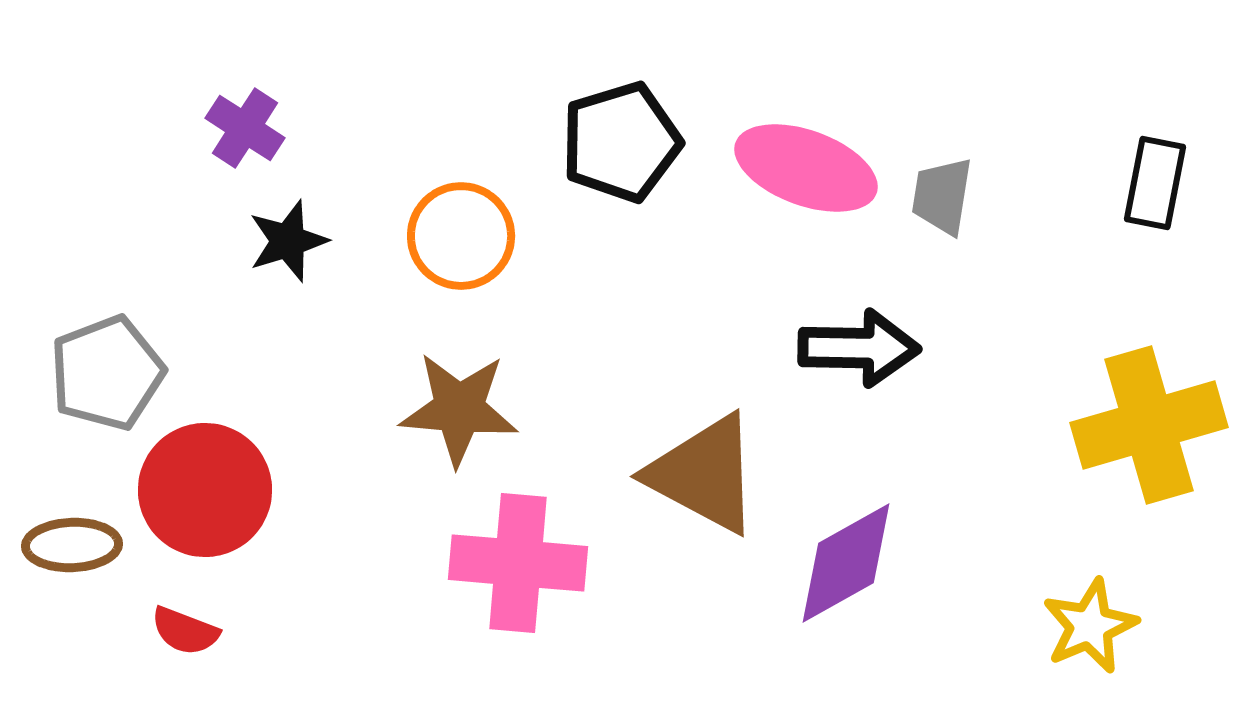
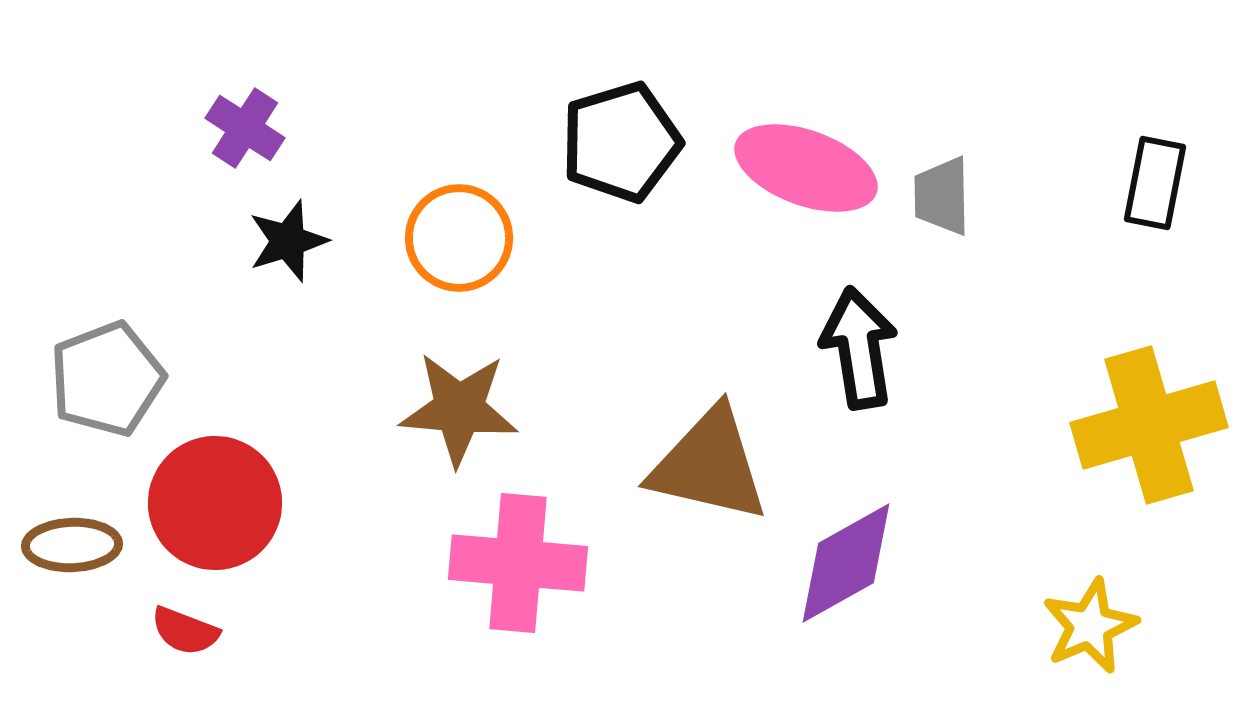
gray trapezoid: rotated 10 degrees counterclockwise
orange circle: moved 2 px left, 2 px down
black arrow: rotated 100 degrees counterclockwise
gray pentagon: moved 6 px down
brown triangle: moved 5 px right, 9 px up; rotated 15 degrees counterclockwise
red circle: moved 10 px right, 13 px down
